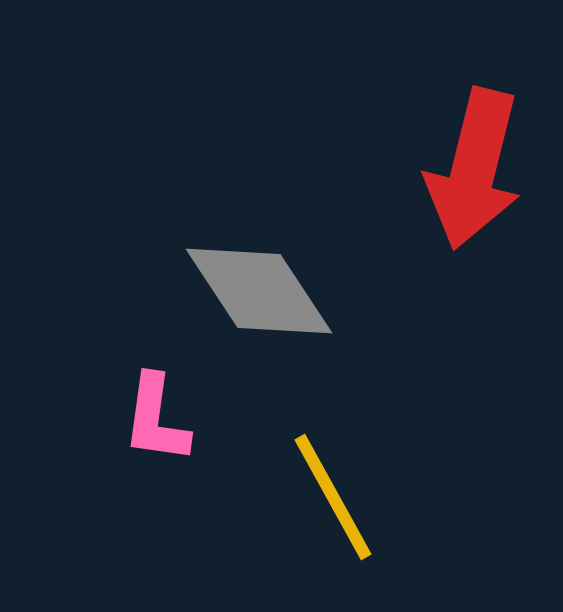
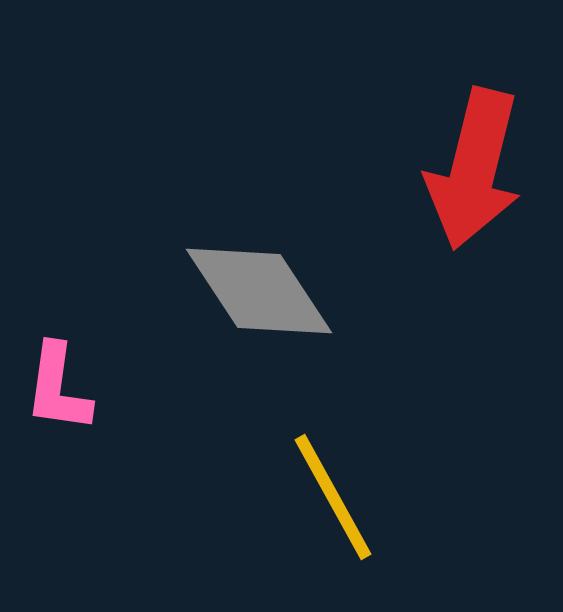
pink L-shape: moved 98 px left, 31 px up
